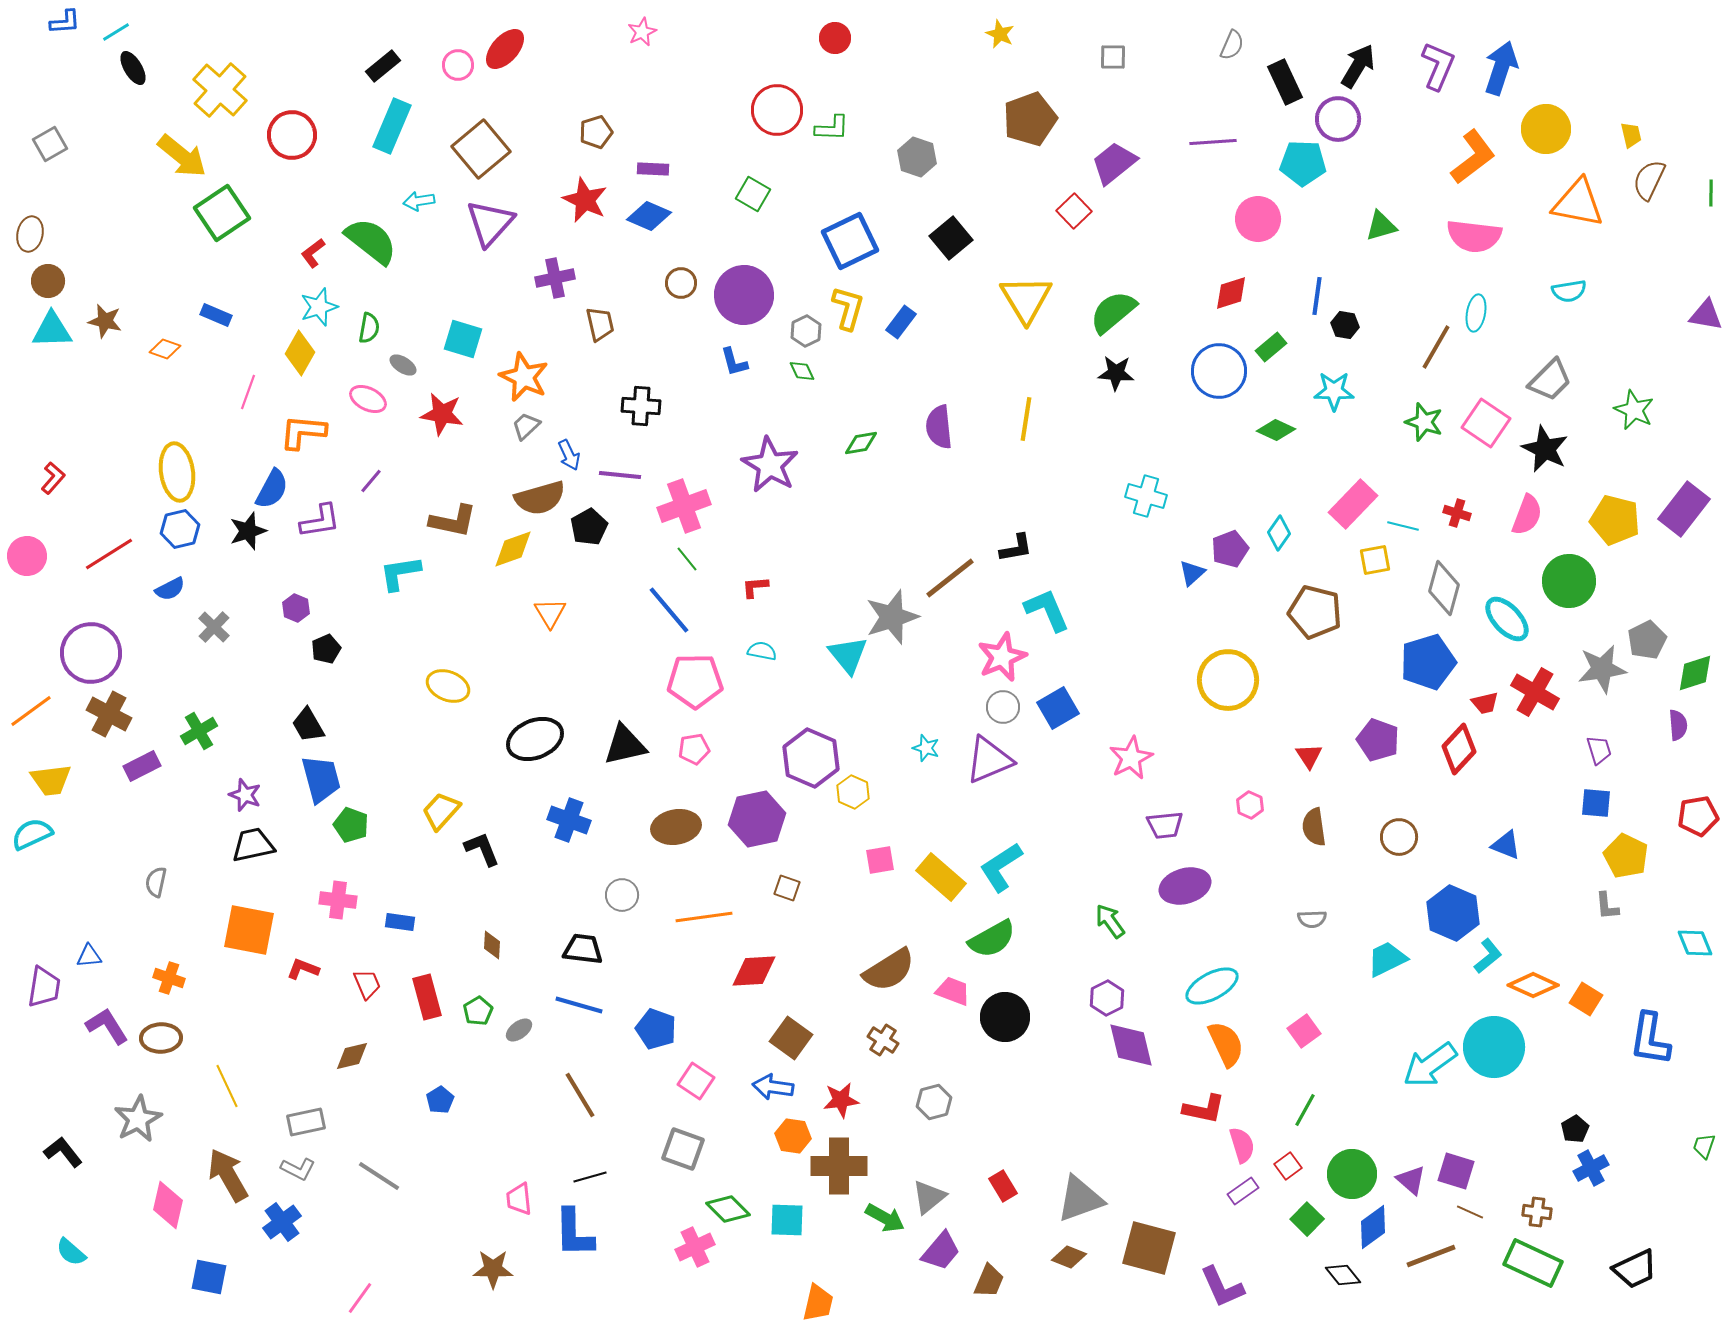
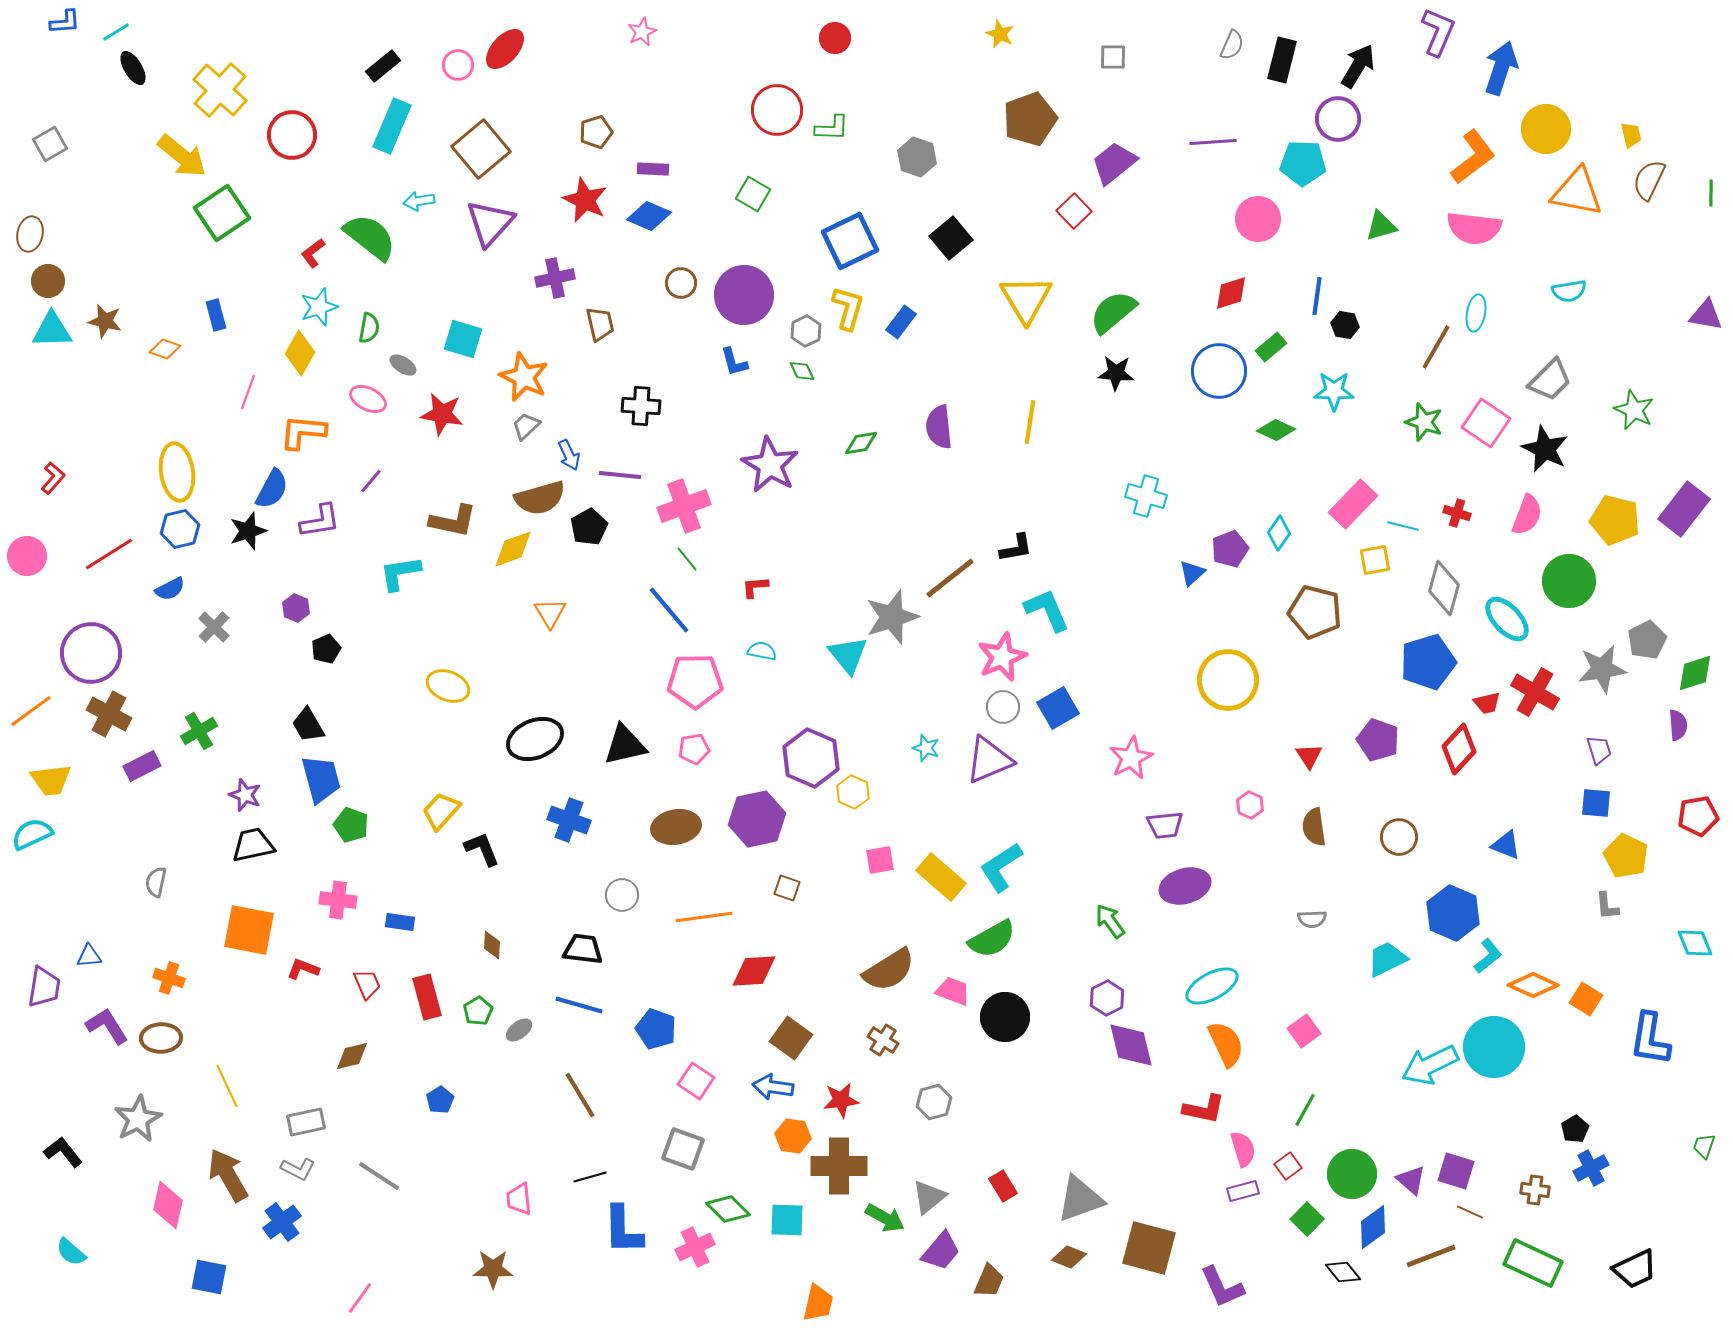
purple L-shape at (1438, 66): moved 34 px up
black rectangle at (1285, 82): moved 3 px left, 22 px up; rotated 39 degrees clockwise
orange triangle at (1578, 203): moved 1 px left, 11 px up
pink semicircle at (1474, 236): moved 8 px up
green semicircle at (371, 241): moved 1 px left, 4 px up
blue rectangle at (216, 315): rotated 52 degrees clockwise
yellow line at (1026, 419): moved 4 px right, 3 px down
red trapezoid at (1485, 703): moved 2 px right
cyan arrow at (1430, 1065): rotated 10 degrees clockwise
pink semicircle at (1242, 1145): moved 1 px right, 4 px down
purple rectangle at (1243, 1191): rotated 20 degrees clockwise
brown cross at (1537, 1212): moved 2 px left, 22 px up
blue L-shape at (574, 1233): moved 49 px right, 3 px up
black diamond at (1343, 1275): moved 3 px up
